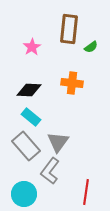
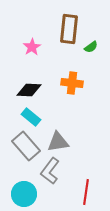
gray triangle: rotated 45 degrees clockwise
